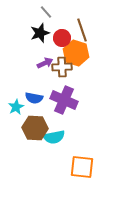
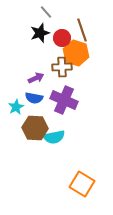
purple arrow: moved 9 px left, 15 px down
orange square: moved 17 px down; rotated 25 degrees clockwise
